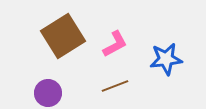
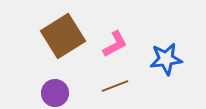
purple circle: moved 7 px right
